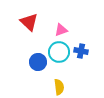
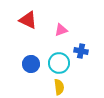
red triangle: moved 1 px left, 2 px up; rotated 18 degrees counterclockwise
cyan circle: moved 11 px down
blue circle: moved 7 px left, 2 px down
